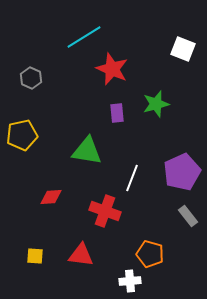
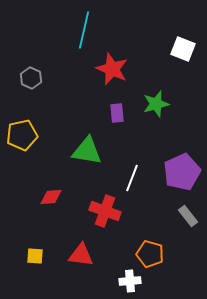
cyan line: moved 7 px up; rotated 45 degrees counterclockwise
